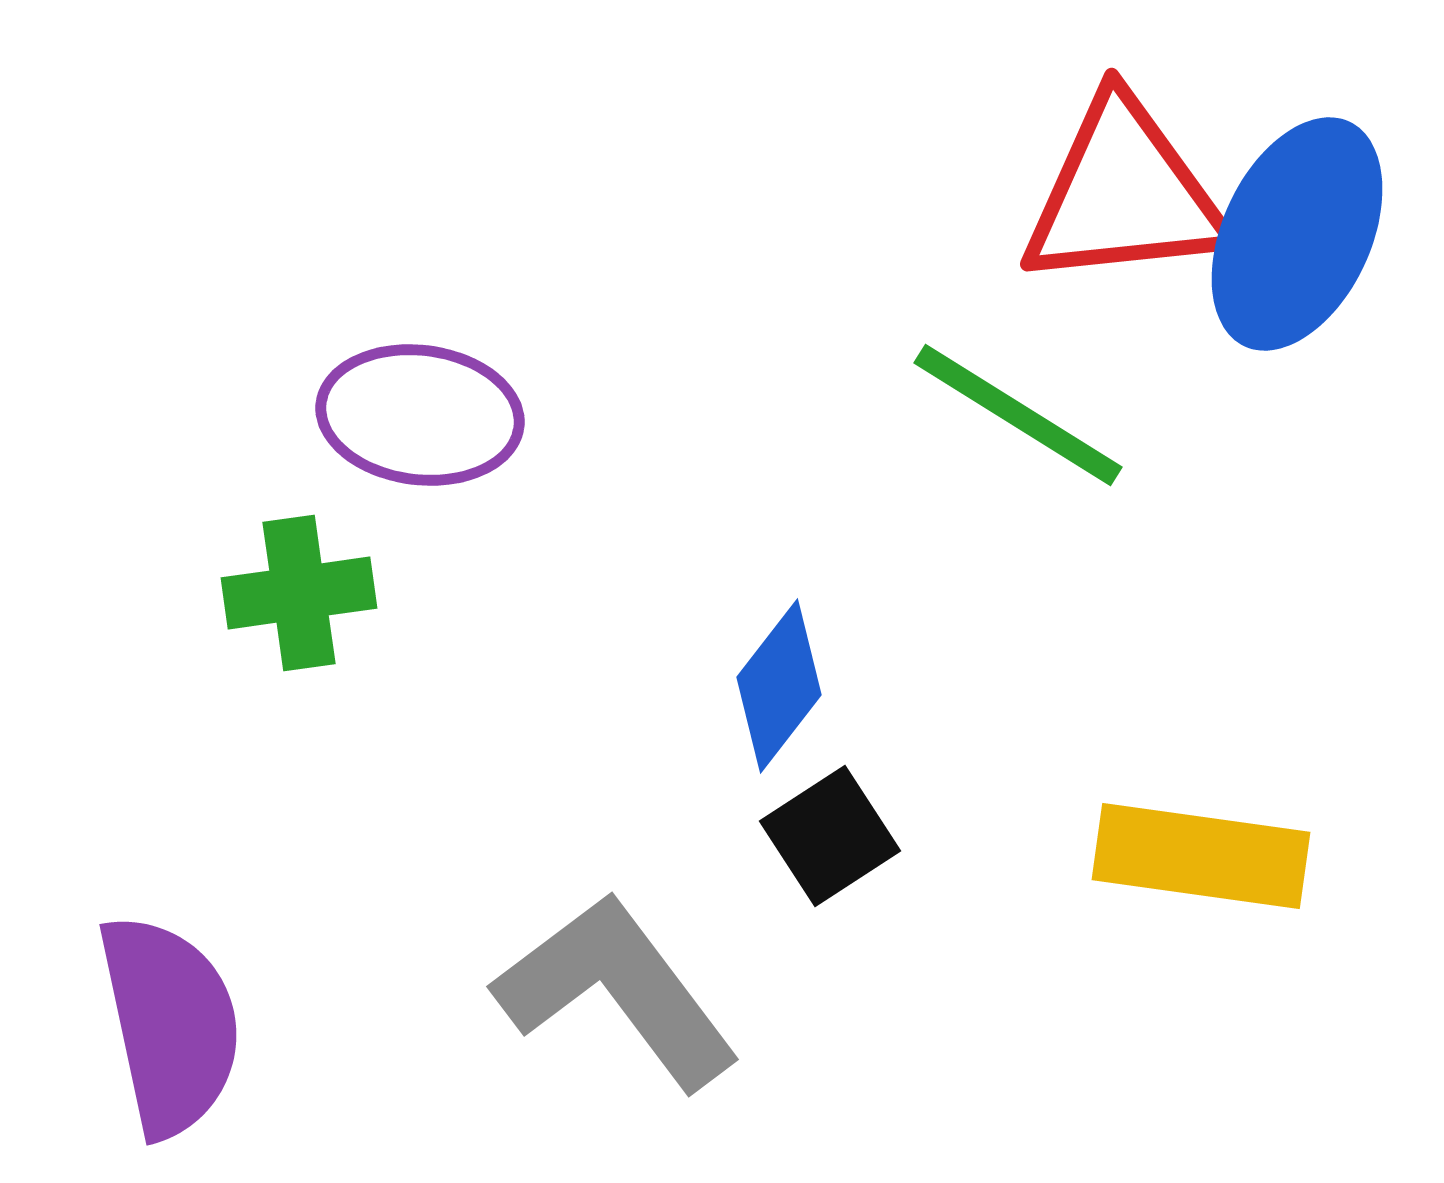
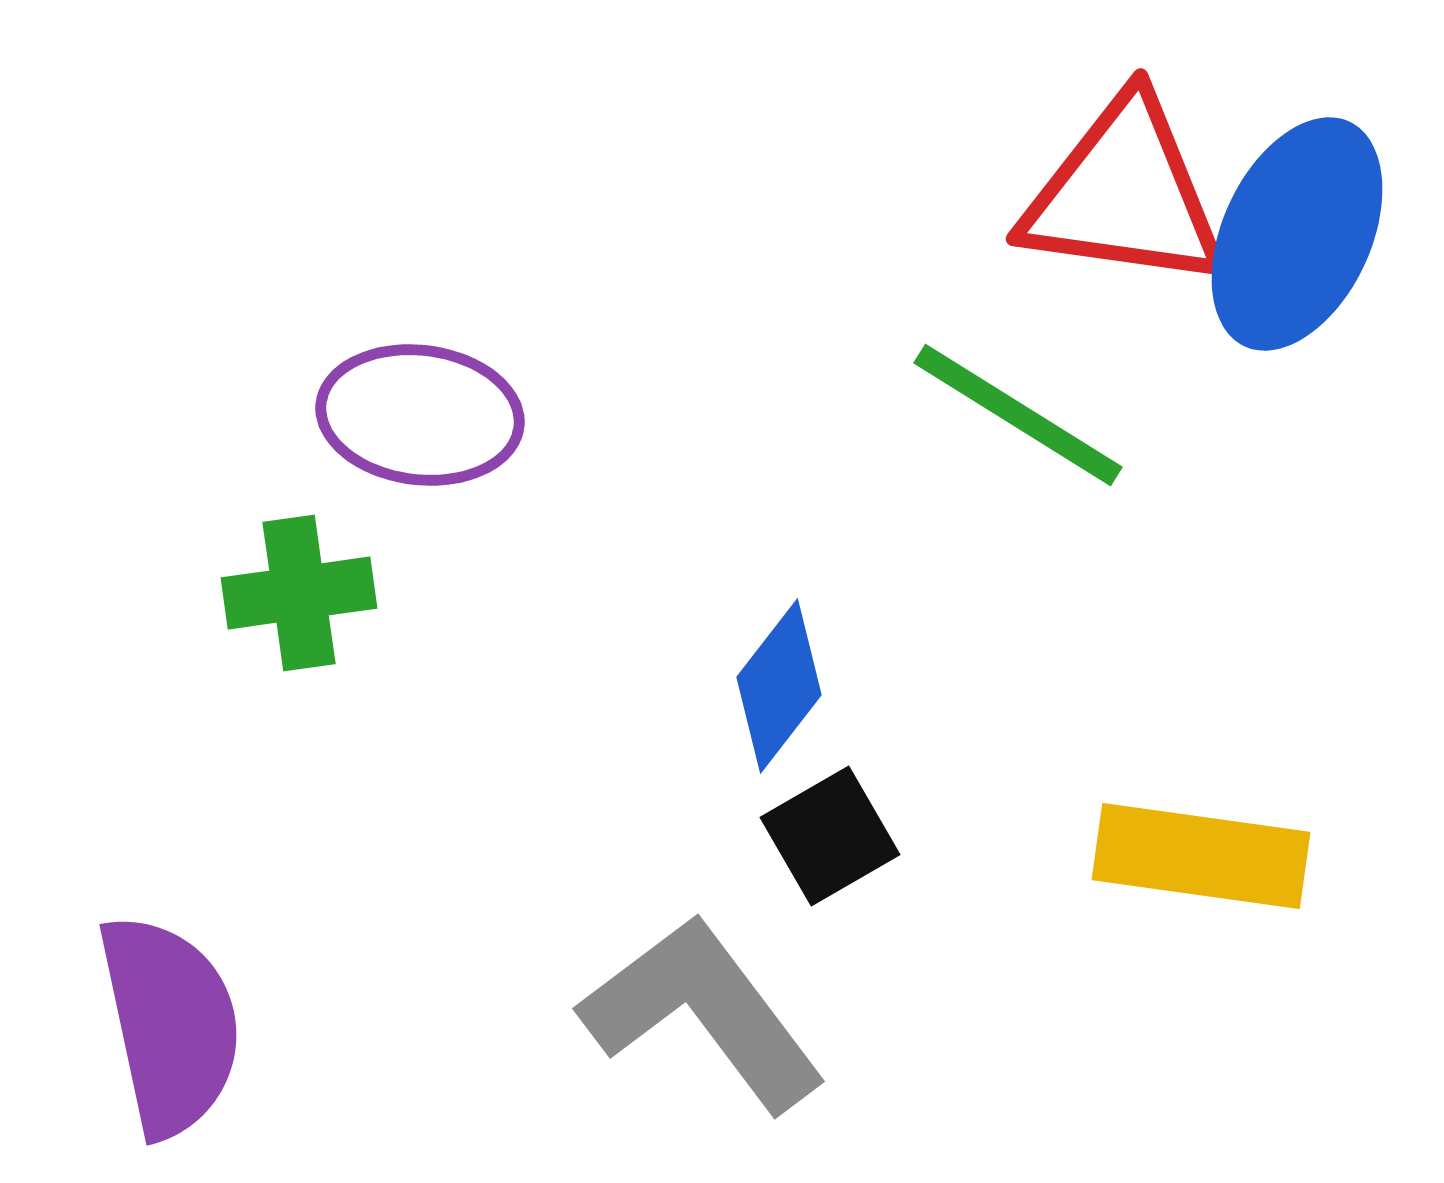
red triangle: rotated 14 degrees clockwise
black square: rotated 3 degrees clockwise
gray L-shape: moved 86 px right, 22 px down
